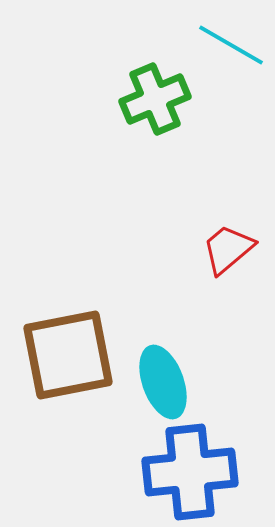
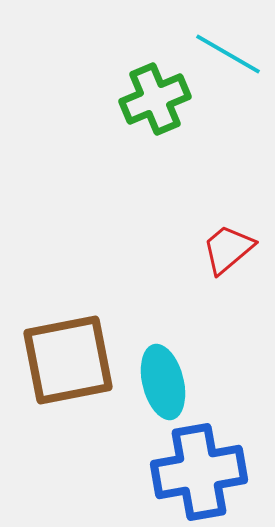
cyan line: moved 3 px left, 9 px down
brown square: moved 5 px down
cyan ellipse: rotated 6 degrees clockwise
blue cross: moved 9 px right; rotated 4 degrees counterclockwise
